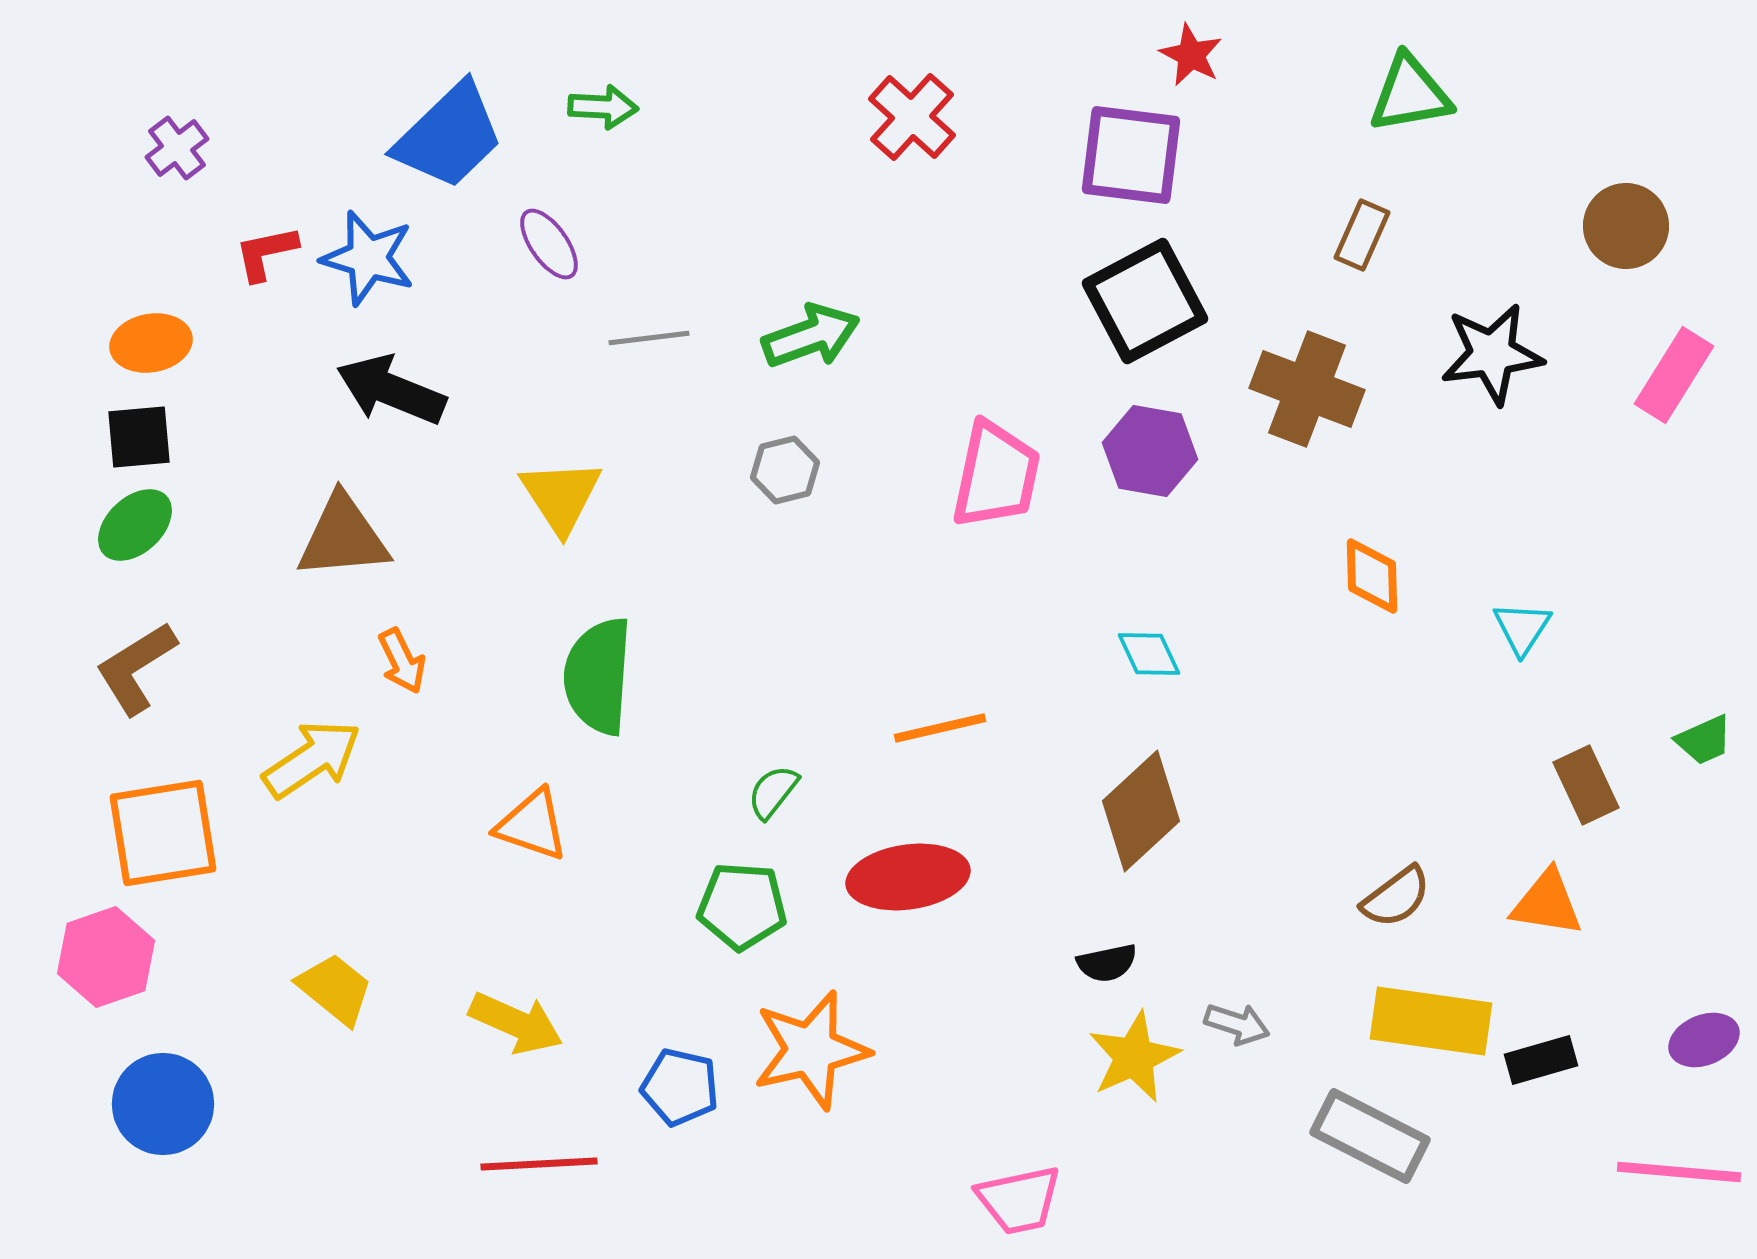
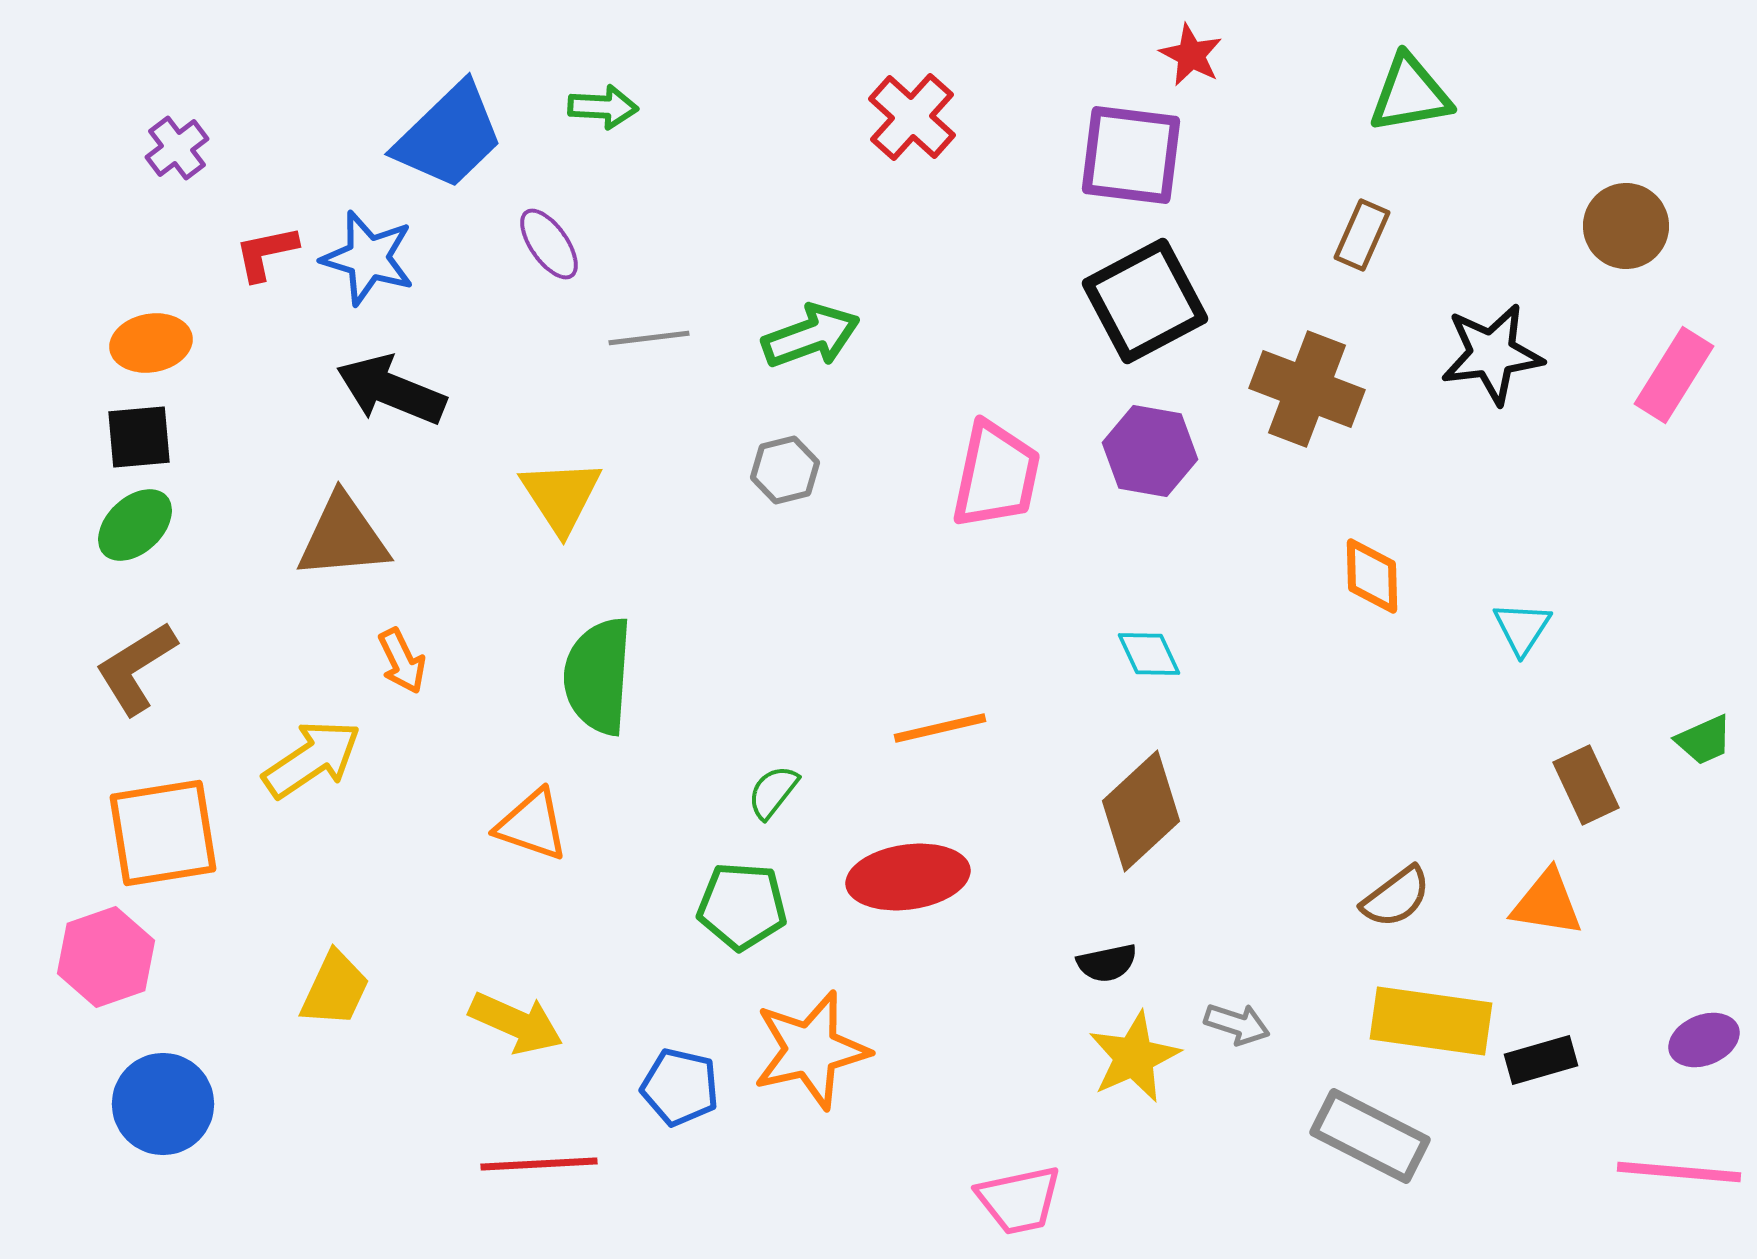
yellow trapezoid at (335, 989): rotated 76 degrees clockwise
